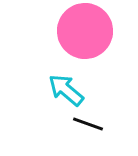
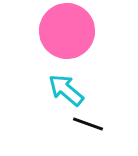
pink circle: moved 18 px left
